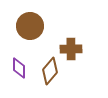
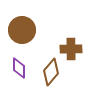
brown circle: moved 8 px left, 4 px down
brown diamond: moved 1 px right, 1 px down
